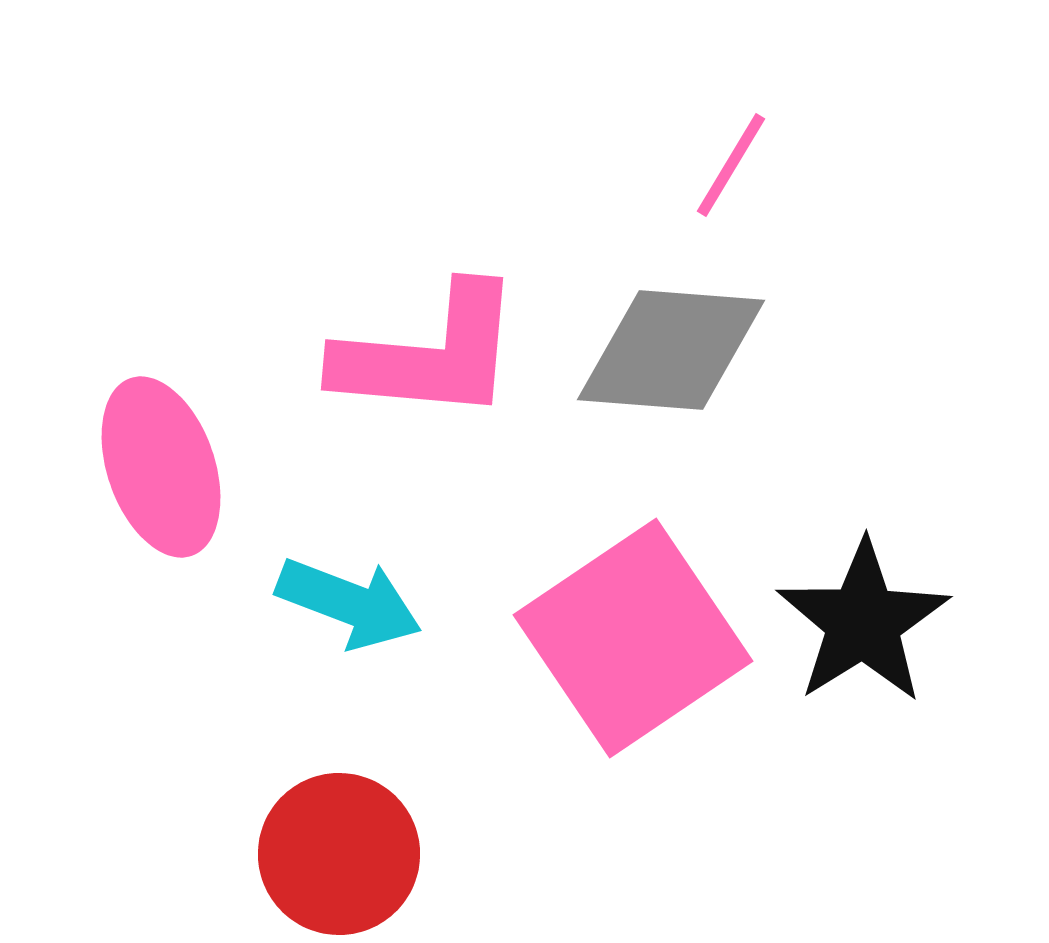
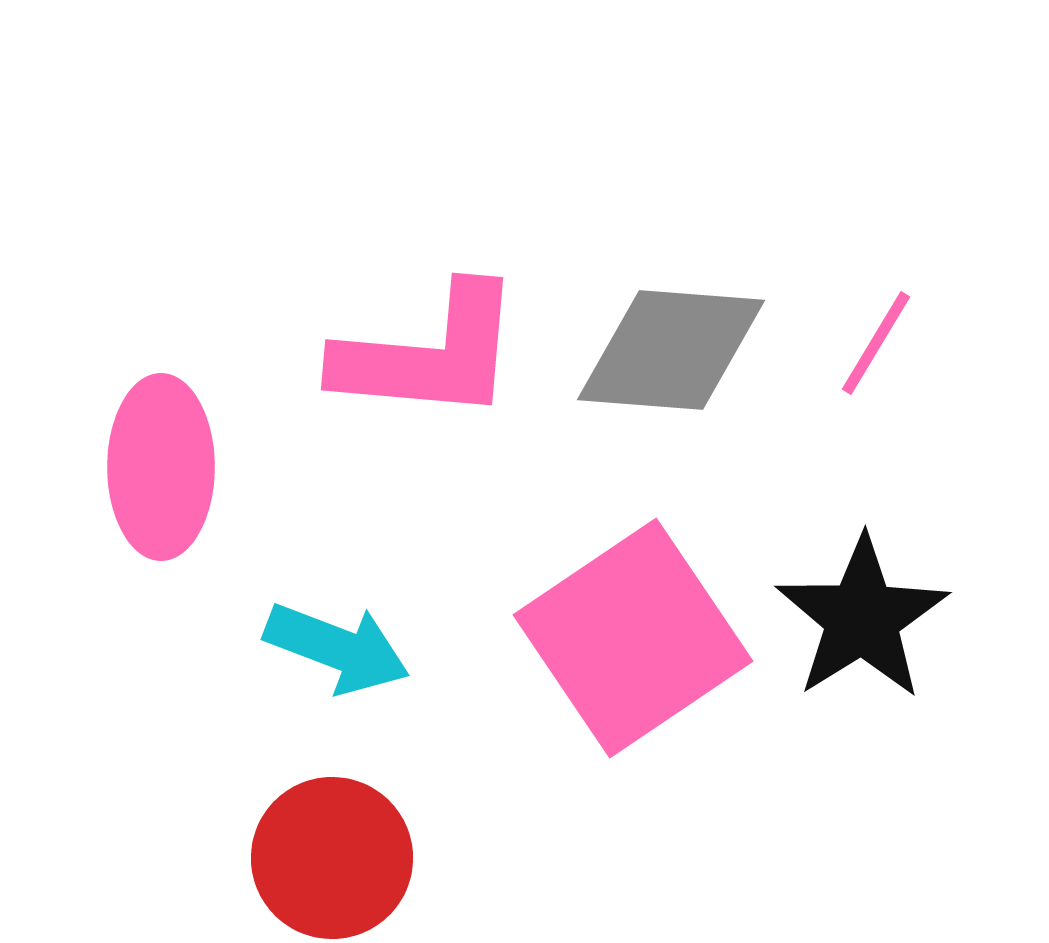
pink line: moved 145 px right, 178 px down
pink ellipse: rotated 19 degrees clockwise
cyan arrow: moved 12 px left, 45 px down
black star: moved 1 px left, 4 px up
red circle: moved 7 px left, 4 px down
